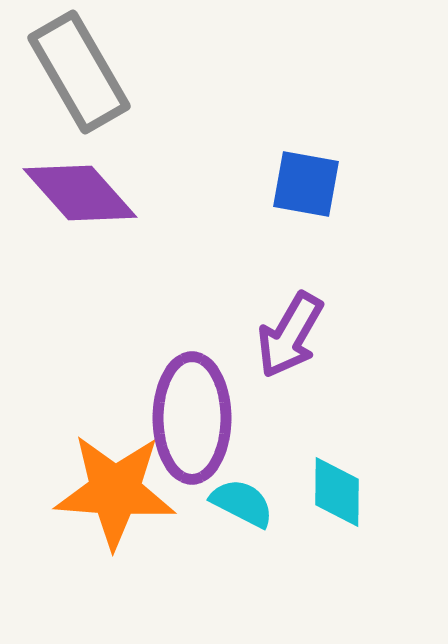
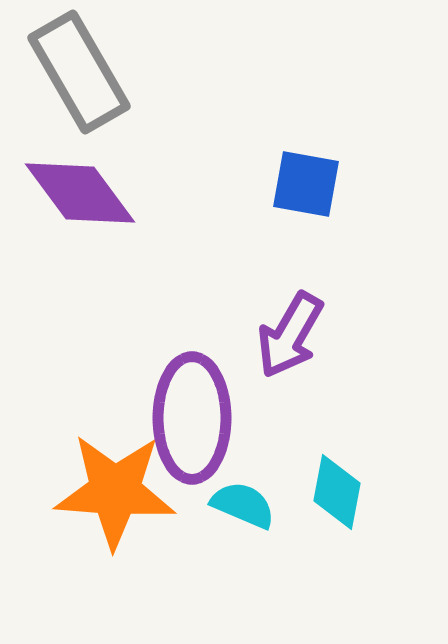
purple diamond: rotated 5 degrees clockwise
cyan diamond: rotated 10 degrees clockwise
cyan semicircle: moved 1 px right, 2 px down; rotated 4 degrees counterclockwise
